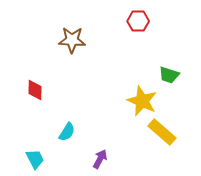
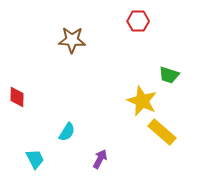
red diamond: moved 18 px left, 7 px down
